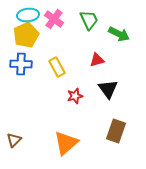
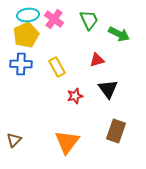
orange triangle: moved 1 px right, 1 px up; rotated 12 degrees counterclockwise
